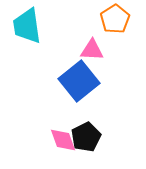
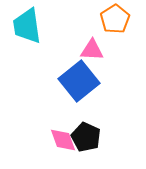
black pentagon: rotated 20 degrees counterclockwise
